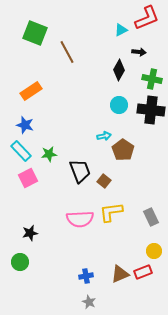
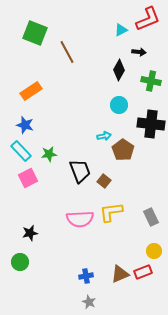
red L-shape: moved 1 px right, 1 px down
green cross: moved 1 px left, 2 px down
black cross: moved 14 px down
